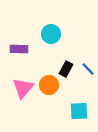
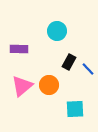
cyan circle: moved 6 px right, 3 px up
black rectangle: moved 3 px right, 7 px up
pink triangle: moved 1 px left, 2 px up; rotated 10 degrees clockwise
cyan square: moved 4 px left, 2 px up
